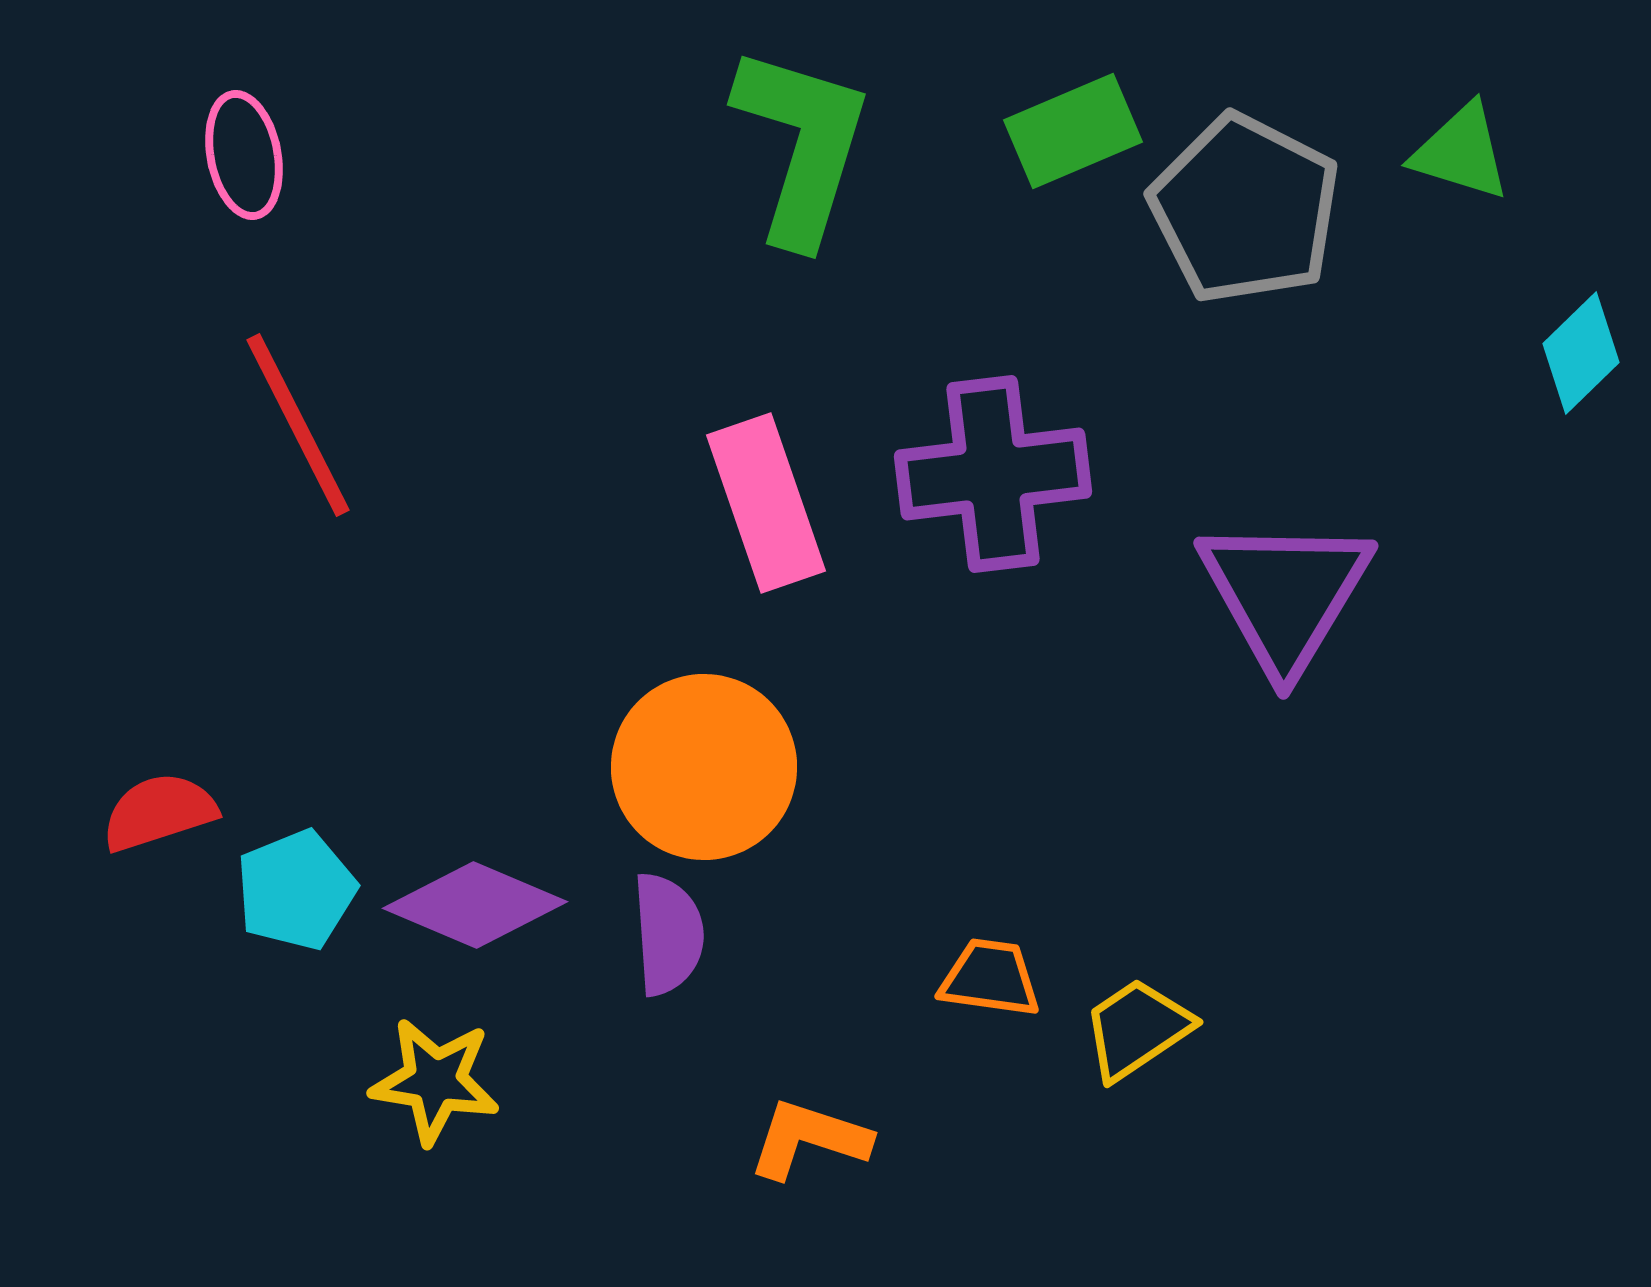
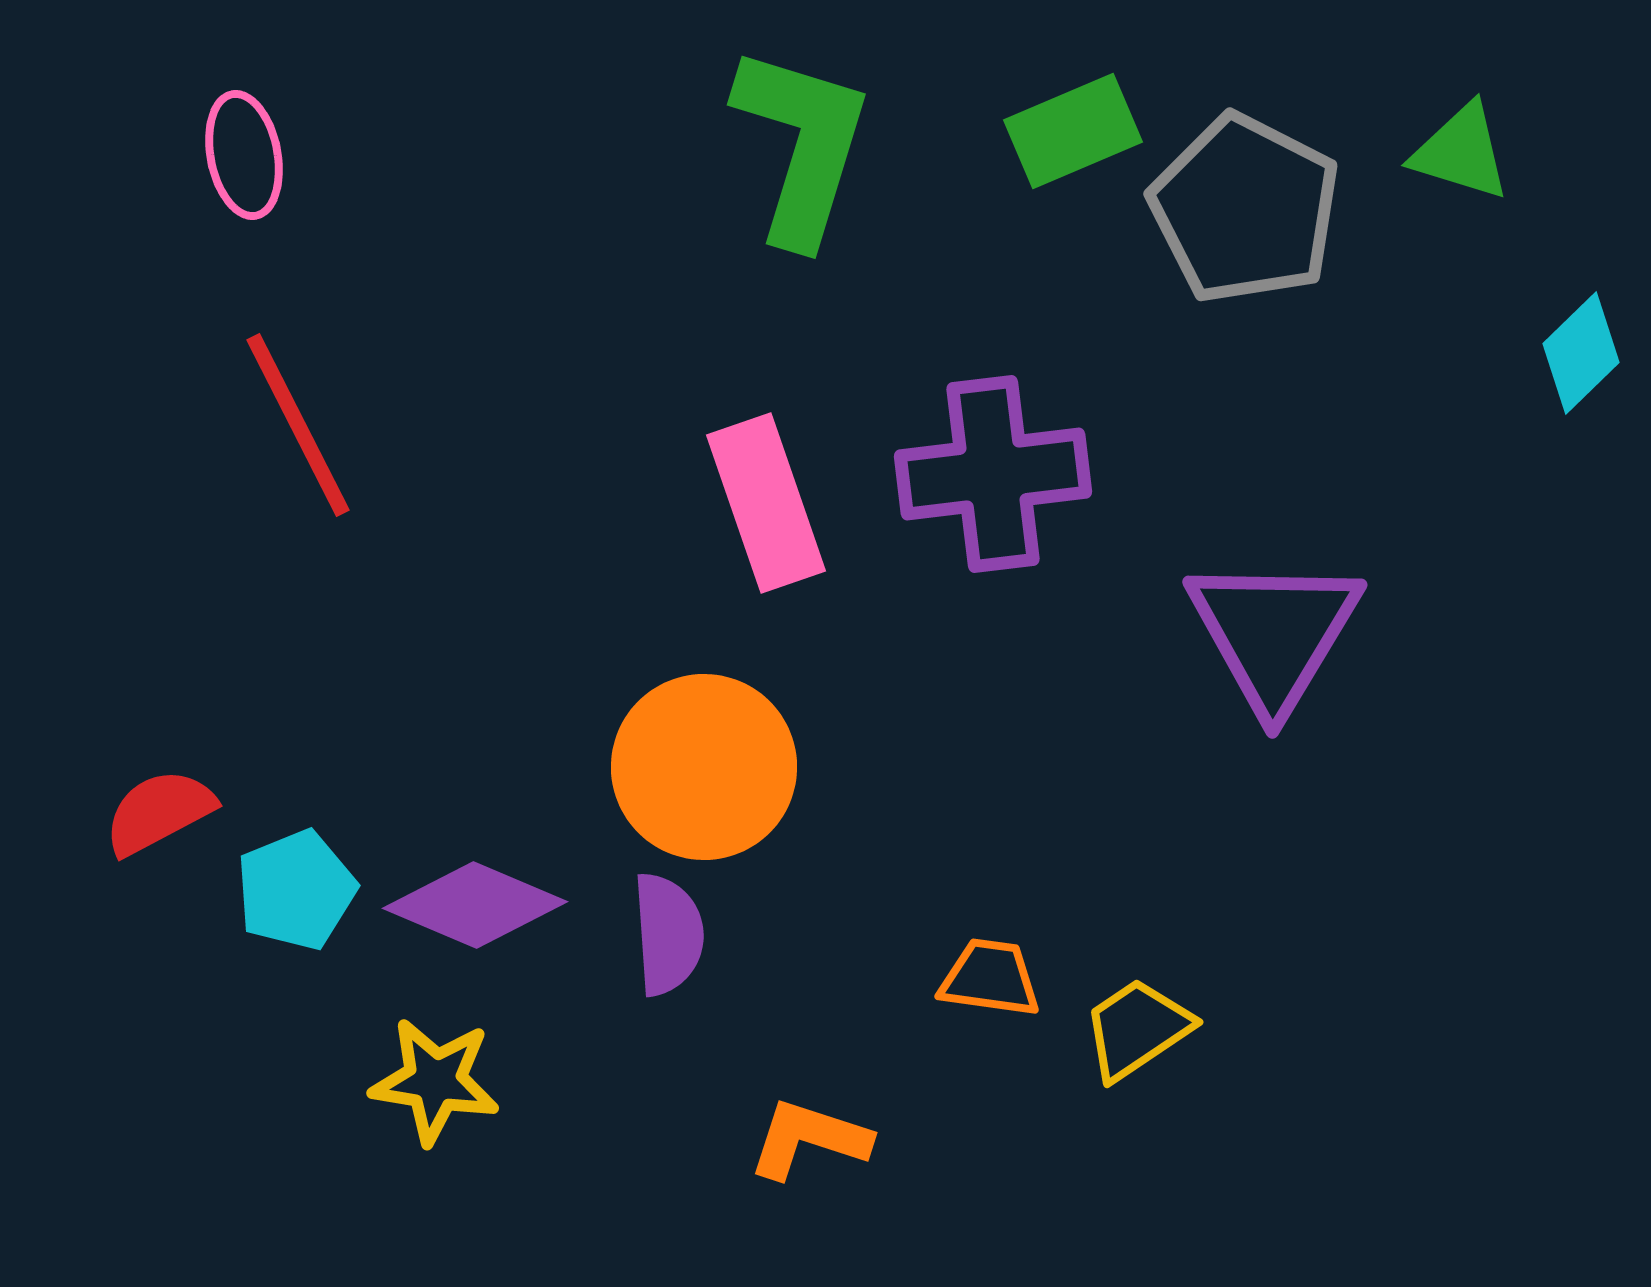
purple triangle: moved 11 px left, 39 px down
red semicircle: rotated 10 degrees counterclockwise
